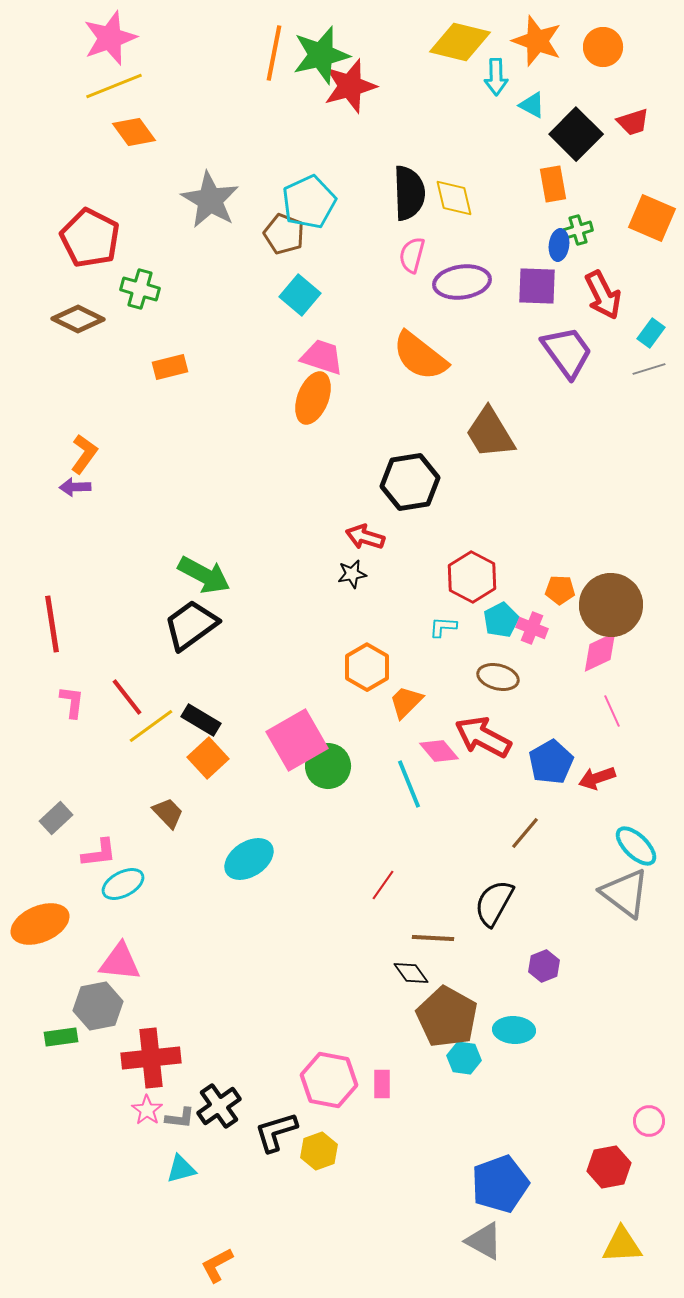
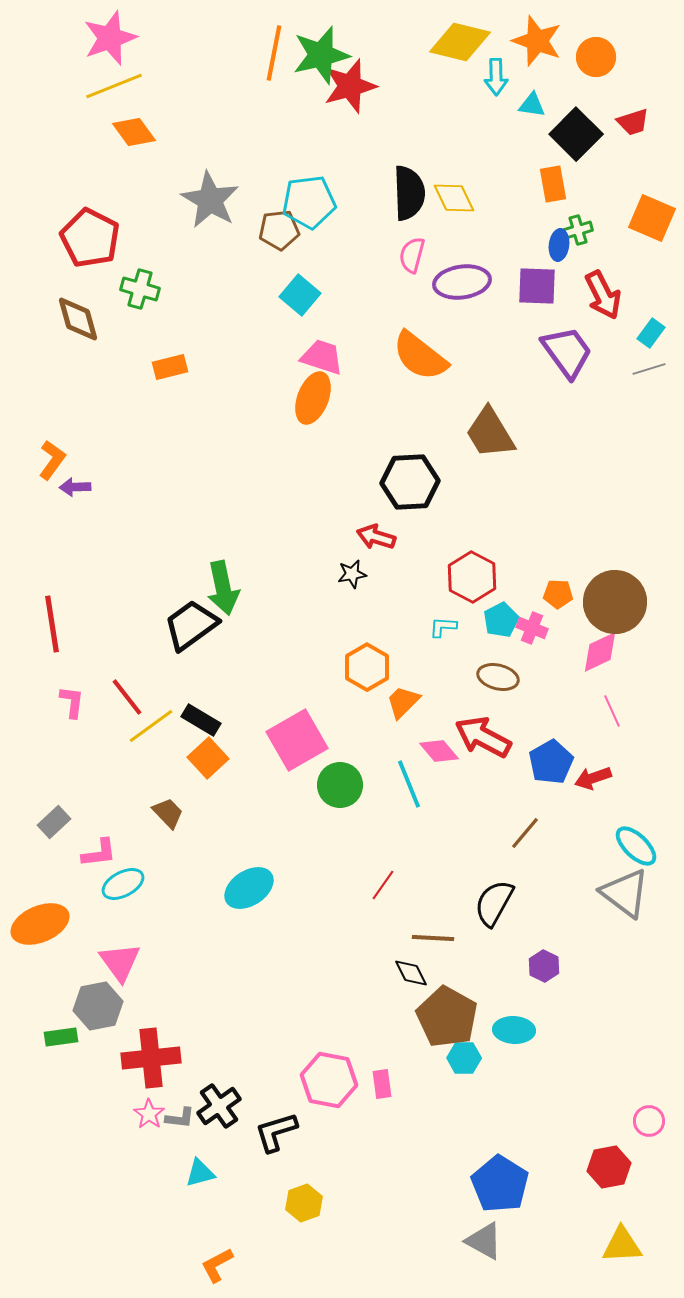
orange circle at (603, 47): moved 7 px left, 10 px down
cyan triangle at (532, 105): rotated 20 degrees counterclockwise
yellow diamond at (454, 198): rotated 12 degrees counterclockwise
cyan pentagon at (309, 202): rotated 18 degrees clockwise
brown pentagon at (284, 234): moved 5 px left, 4 px up; rotated 27 degrees counterclockwise
brown diamond at (78, 319): rotated 48 degrees clockwise
orange L-shape at (84, 454): moved 32 px left, 6 px down
black hexagon at (410, 482): rotated 6 degrees clockwise
red arrow at (365, 537): moved 11 px right
green arrow at (204, 575): moved 19 px right, 13 px down; rotated 50 degrees clockwise
orange pentagon at (560, 590): moved 2 px left, 4 px down
brown circle at (611, 605): moved 4 px right, 3 px up
orange trapezoid at (406, 702): moved 3 px left
green circle at (328, 766): moved 12 px right, 19 px down
red arrow at (597, 778): moved 4 px left
gray rectangle at (56, 818): moved 2 px left, 4 px down
cyan ellipse at (249, 859): moved 29 px down
pink triangle at (120, 962): rotated 48 degrees clockwise
purple hexagon at (544, 966): rotated 12 degrees counterclockwise
black diamond at (411, 973): rotated 9 degrees clockwise
cyan hexagon at (464, 1058): rotated 8 degrees counterclockwise
pink rectangle at (382, 1084): rotated 8 degrees counterclockwise
pink star at (147, 1110): moved 2 px right, 4 px down
yellow hexagon at (319, 1151): moved 15 px left, 52 px down
cyan triangle at (181, 1169): moved 19 px right, 4 px down
blue pentagon at (500, 1184): rotated 20 degrees counterclockwise
